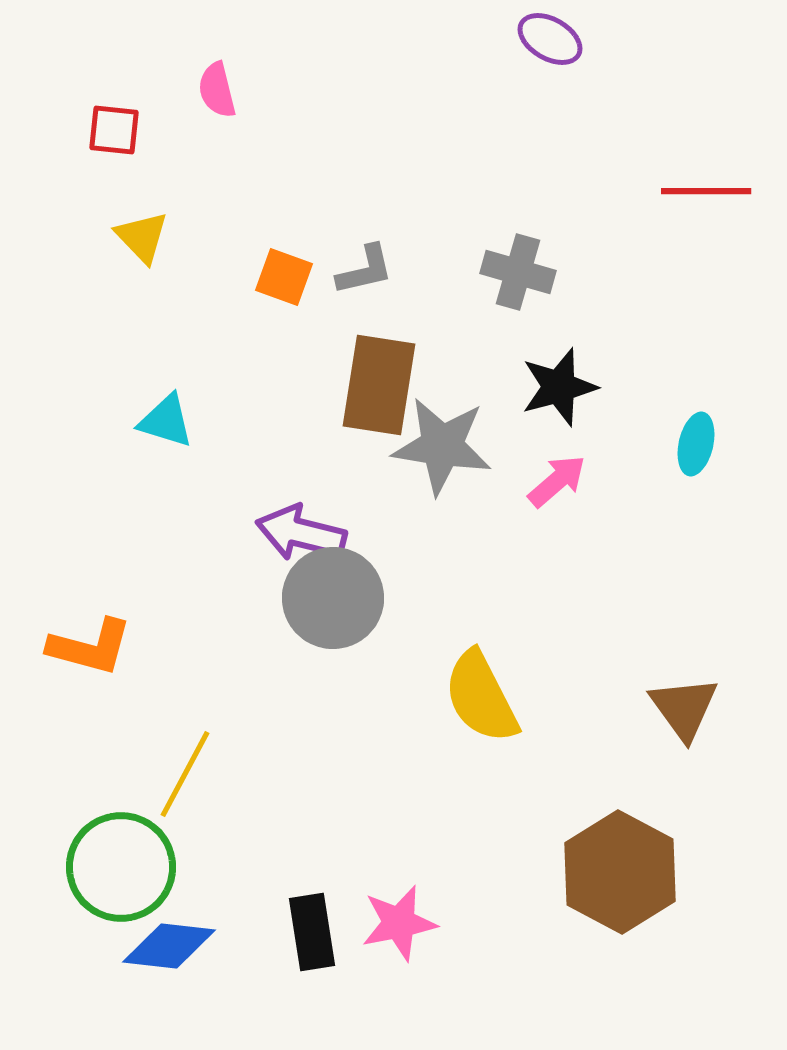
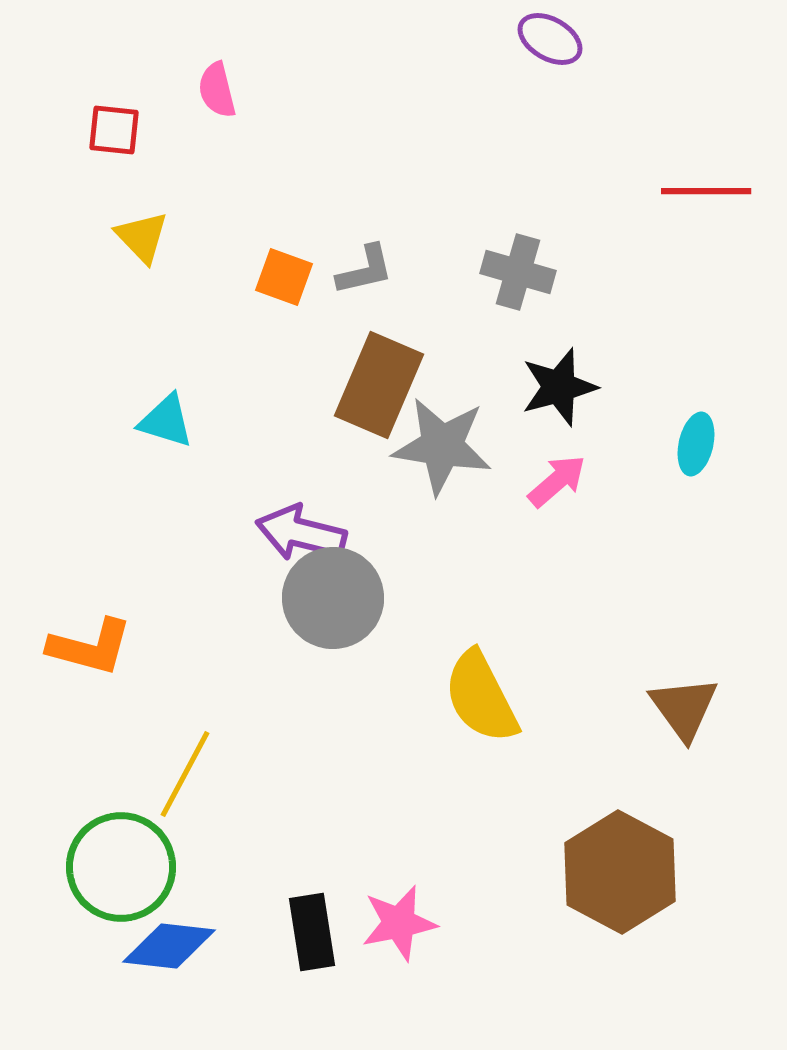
brown rectangle: rotated 14 degrees clockwise
